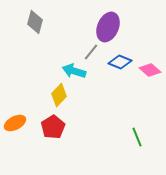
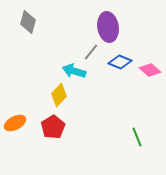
gray diamond: moved 7 px left
purple ellipse: rotated 32 degrees counterclockwise
